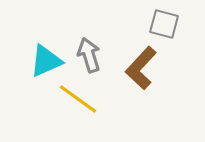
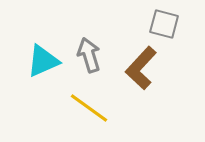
cyan triangle: moved 3 px left
yellow line: moved 11 px right, 9 px down
